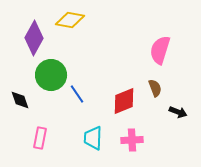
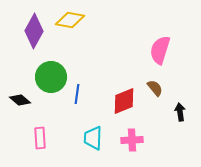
purple diamond: moved 7 px up
green circle: moved 2 px down
brown semicircle: rotated 18 degrees counterclockwise
blue line: rotated 42 degrees clockwise
black diamond: rotated 30 degrees counterclockwise
black arrow: moved 2 px right; rotated 120 degrees counterclockwise
pink rectangle: rotated 15 degrees counterclockwise
